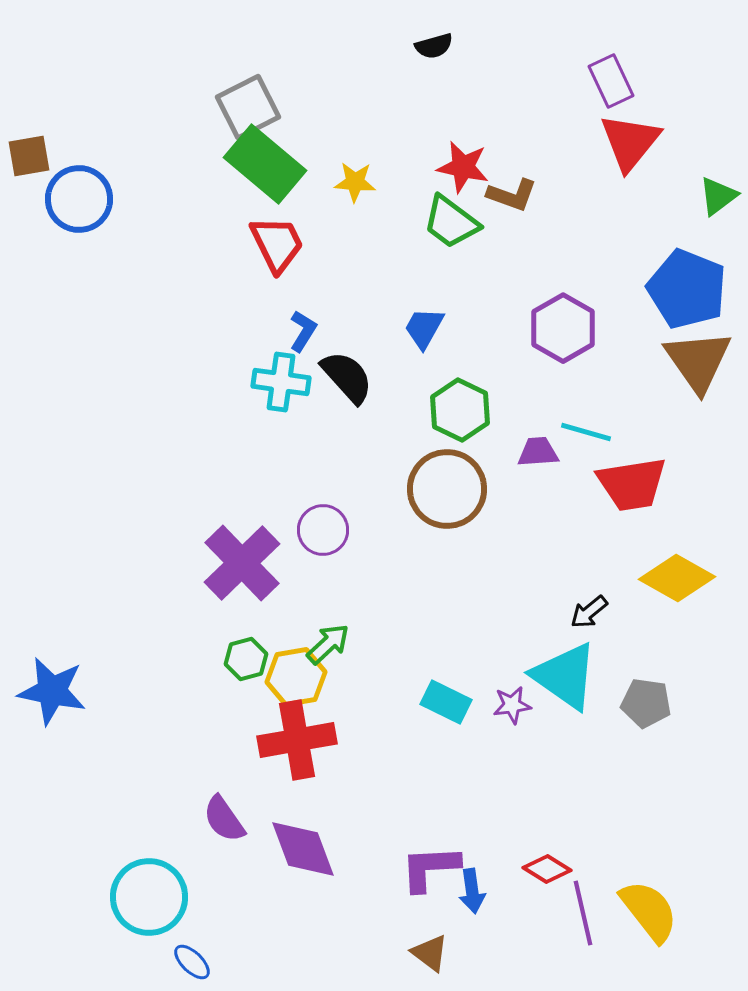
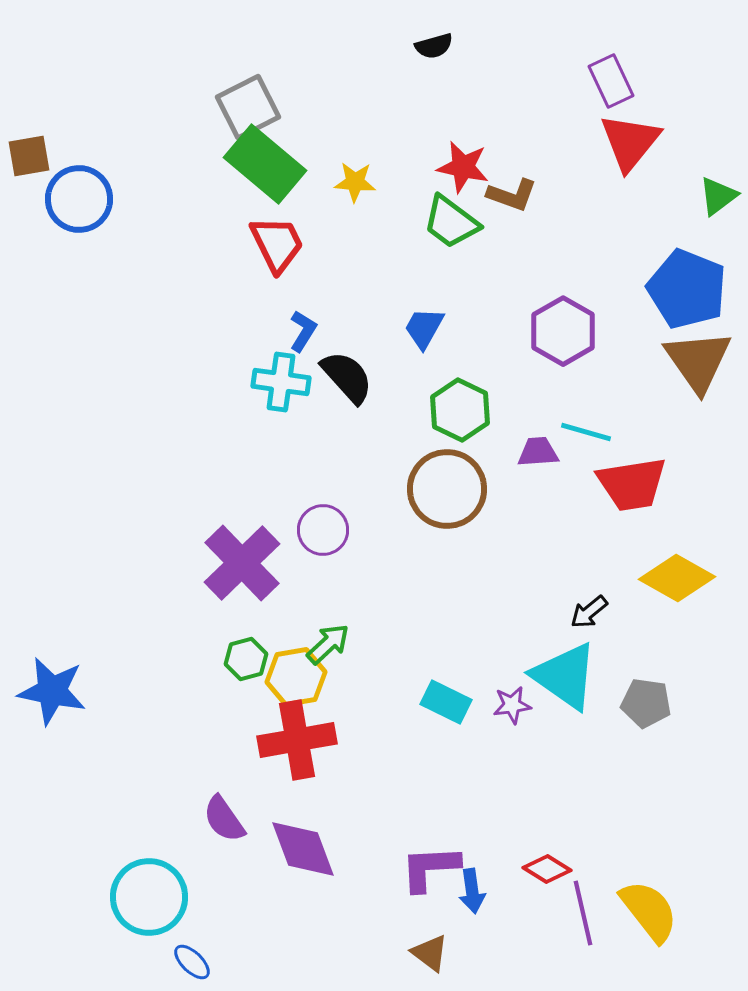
purple hexagon at (563, 328): moved 3 px down
